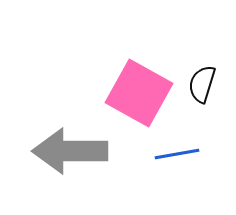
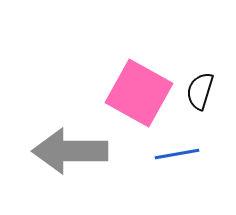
black semicircle: moved 2 px left, 7 px down
